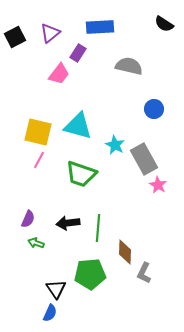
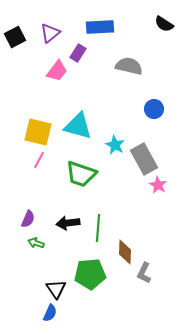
pink trapezoid: moved 2 px left, 3 px up
